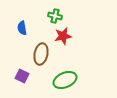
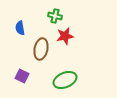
blue semicircle: moved 2 px left
red star: moved 2 px right
brown ellipse: moved 5 px up
